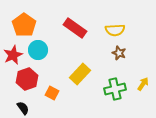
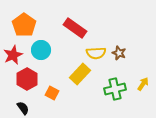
yellow semicircle: moved 19 px left, 23 px down
cyan circle: moved 3 px right
red hexagon: rotated 10 degrees counterclockwise
